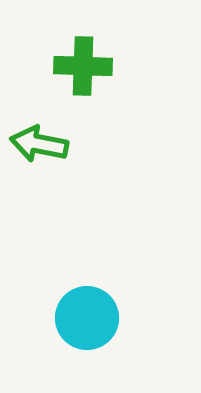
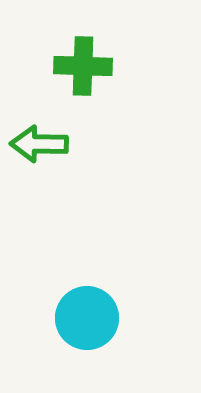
green arrow: rotated 10 degrees counterclockwise
